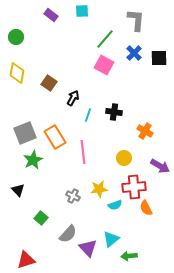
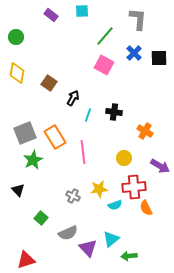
gray L-shape: moved 2 px right, 1 px up
green line: moved 3 px up
gray semicircle: moved 1 px up; rotated 24 degrees clockwise
